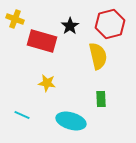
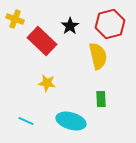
red rectangle: rotated 28 degrees clockwise
cyan line: moved 4 px right, 6 px down
